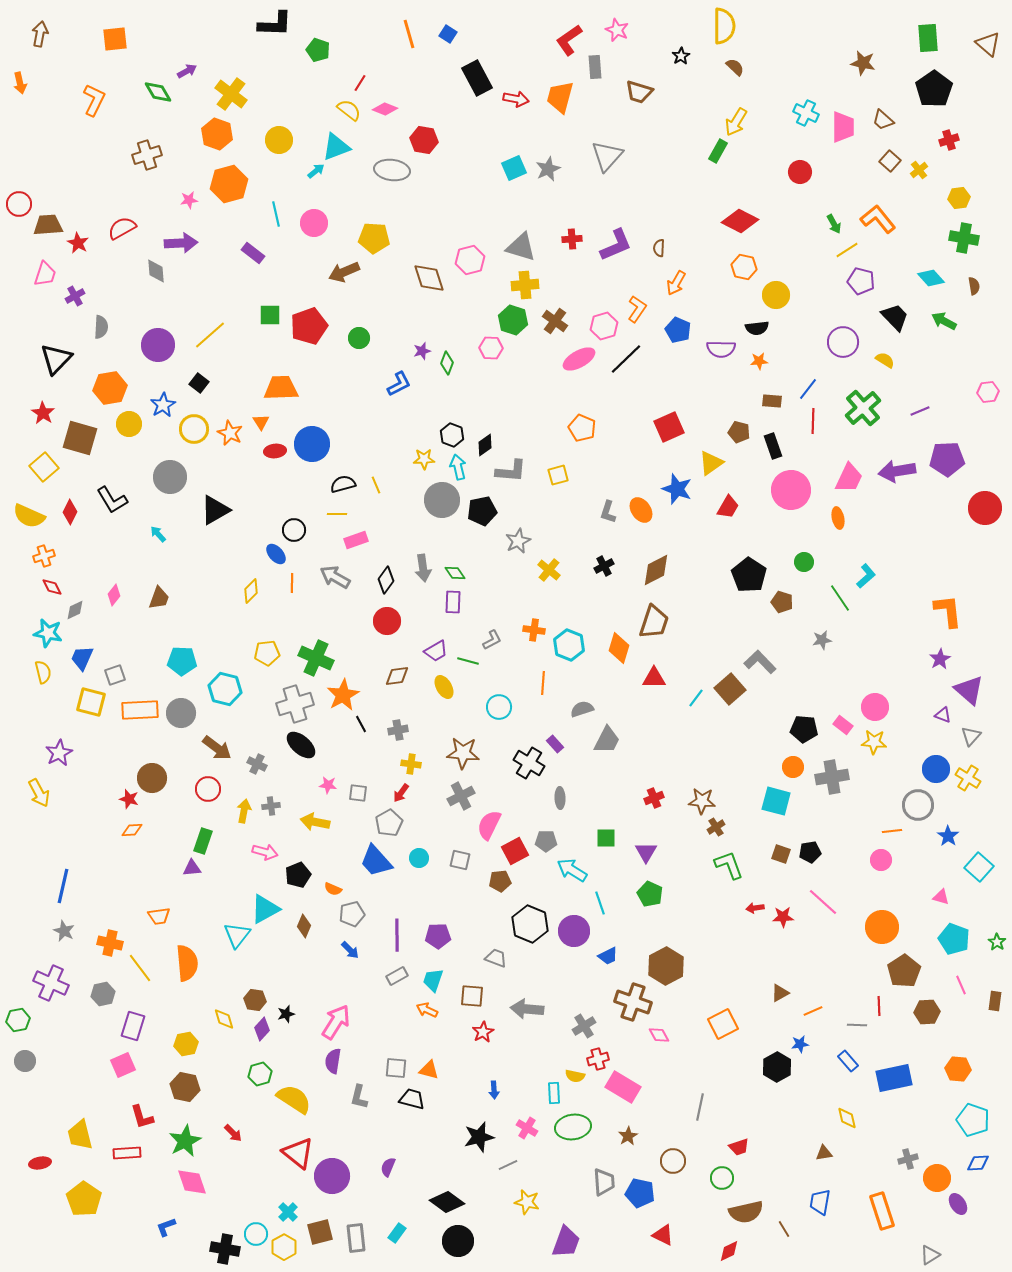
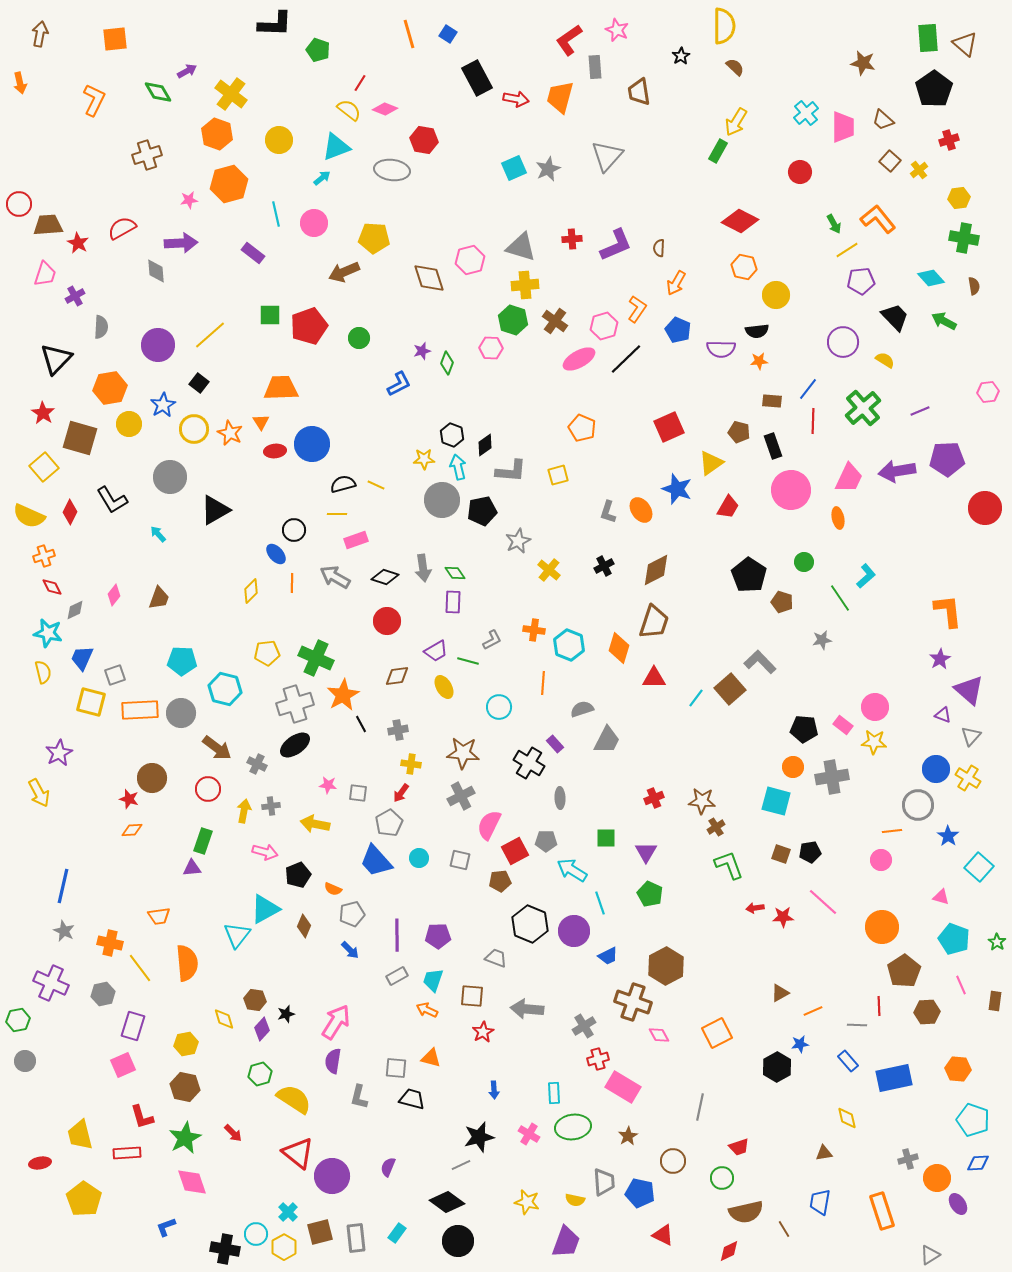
brown triangle at (988, 44): moved 23 px left
brown trapezoid at (639, 92): rotated 64 degrees clockwise
cyan cross at (806, 113): rotated 25 degrees clockwise
cyan arrow at (316, 171): moved 6 px right, 7 px down
purple pentagon at (861, 281): rotated 20 degrees counterclockwise
black semicircle at (757, 328): moved 3 px down
yellow line at (376, 485): rotated 42 degrees counterclockwise
black diamond at (386, 580): moved 1 px left, 3 px up; rotated 72 degrees clockwise
black ellipse at (301, 745): moved 6 px left; rotated 76 degrees counterclockwise
yellow arrow at (315, 822): moved 2 px down
orange square at (723, 1024): moved 6 px left, 9 px down
orange triangle at (429, 1070): moved 2 px right, 12 px up
yellow semicircle at (575, 1076): moved 124 px down
pink cross at (527, 1128): moved 2 px right, 6 px down
green star at (185, 1141): moved 3 px up
gray line at (508, 1165): moved 47 px left
